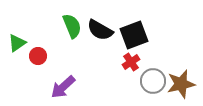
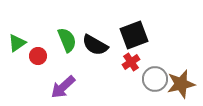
green semicircle: moved 5 px left, 14 px down
black semicircle: moved 5 px left, 15 px down
gray circle: moved 2 px right, 2 px up
